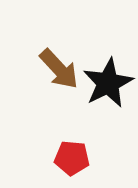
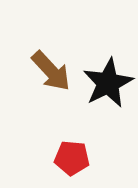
brown arrow: moved 8 px left, 2 px down
